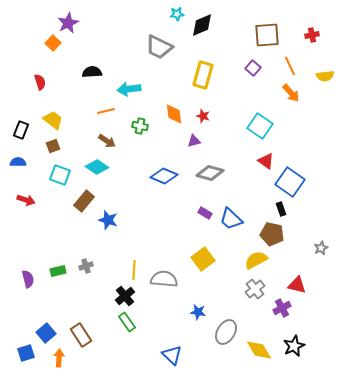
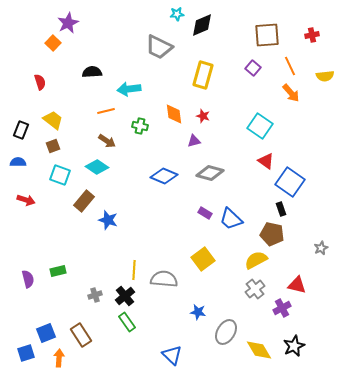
gray cross at (86, 266): moved 9 px right, 29 px down
blue square at (46, 333): rotated 18 degrees clockwise
